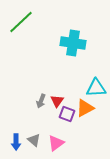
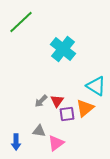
cyan cross: moved 10 px left, 6 px down; rotated 30 degrees clockwise
cyan triangle: moved 2 px up; rotated 35 degrees clockwise
gray arrow: rotated 24 degrees clockwise
orange triangle: rotated 12 degrees counterclockwise
purple square: rotated 28 degrees counterclockwise
gray triangle: moved 5 px right, 9 px up; rotated 32 degrees counterclockwise
